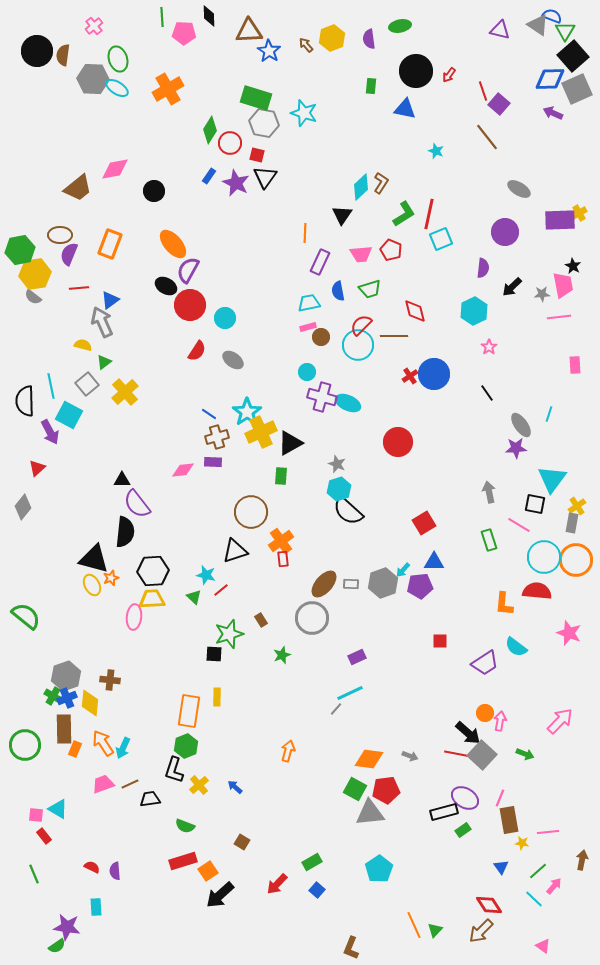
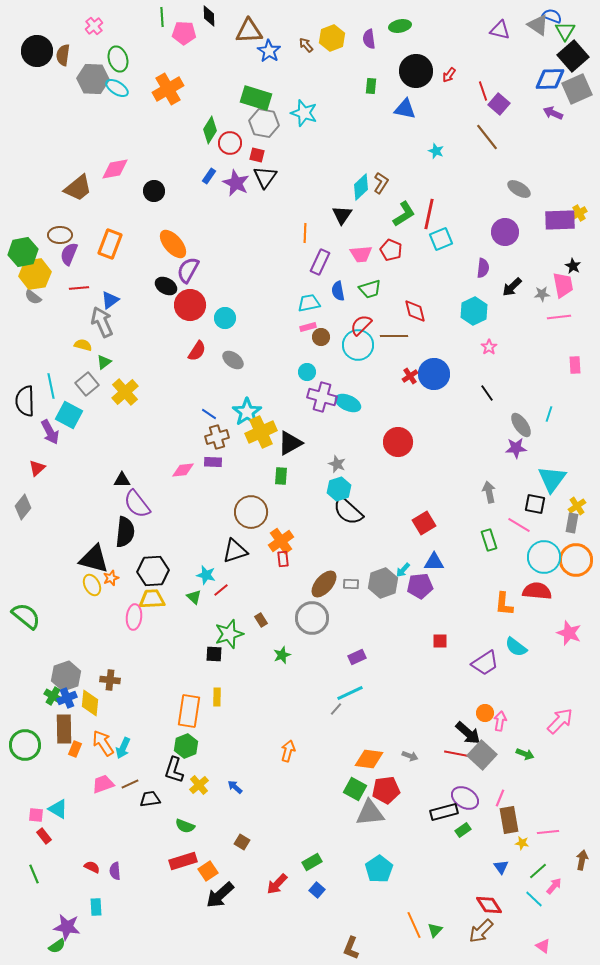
green hexagon at (20, 250): moved 3 px right, 2 px down
